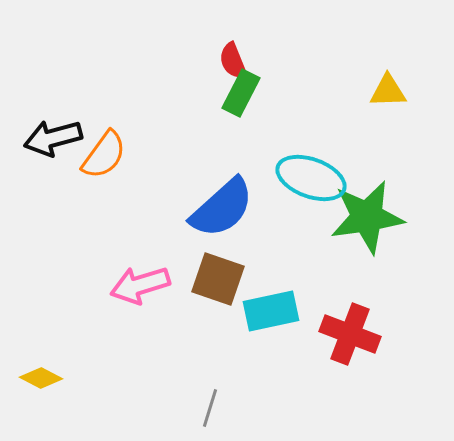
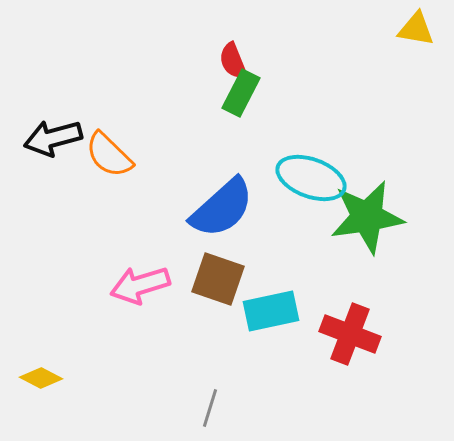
yellow triangle: moved 28 px right, 62 px up; rotated 12 degrees clockwise
orange semicircle: moved 5 px right; rotated 98 degrees clockwise
